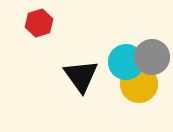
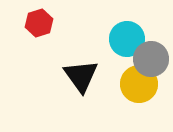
gray circle: moved 1 px left, 2 px down
cyan circle: moved 1 px right, 23 px up
